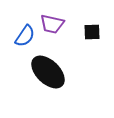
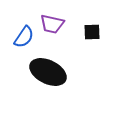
blue semicircle: moved 1 px left, 1 px down
black ellipse: rotated 18 degrees counterclockwise
